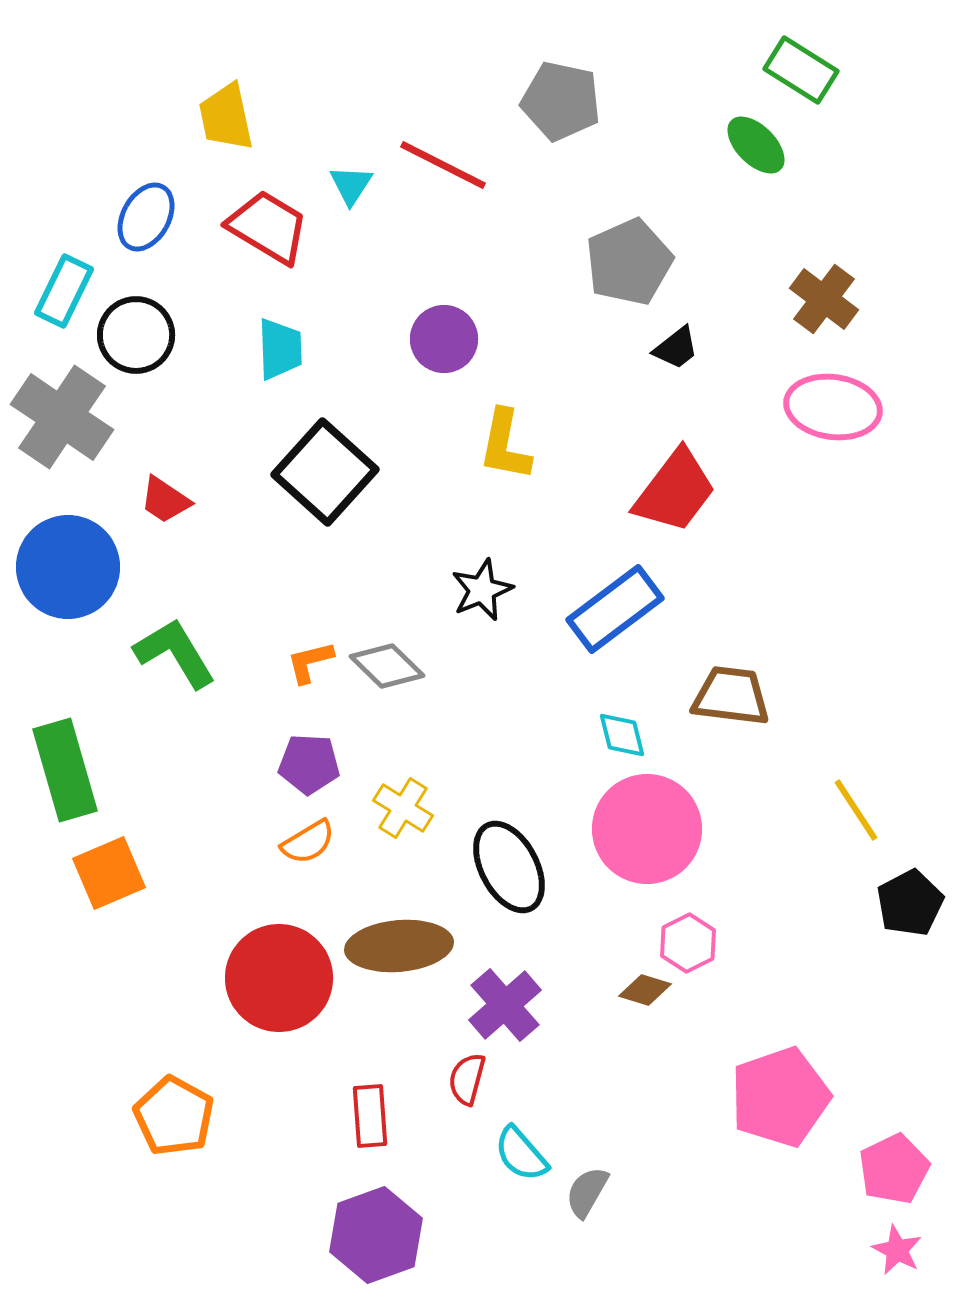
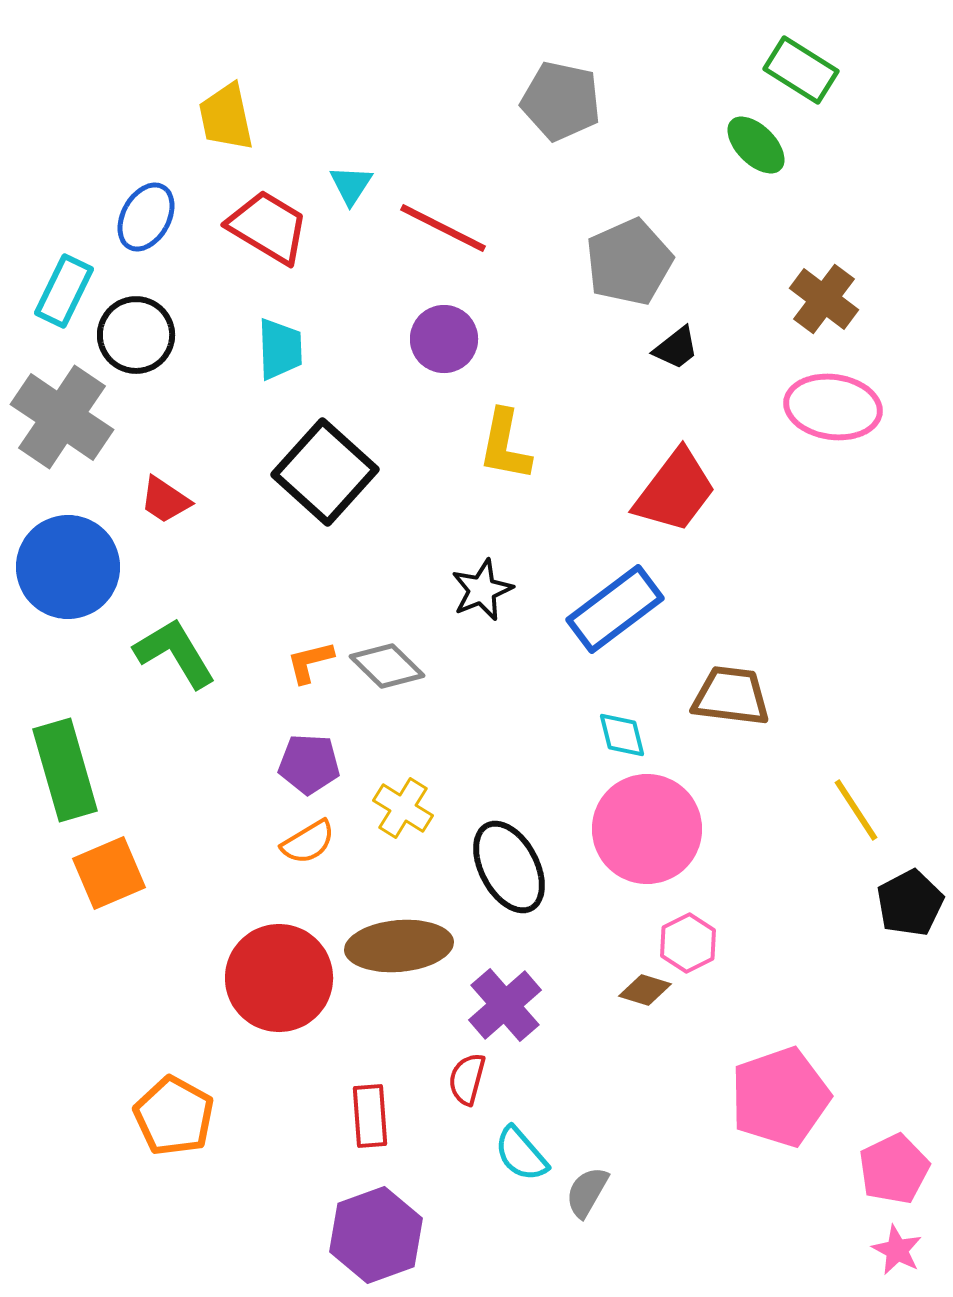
red line at (443, 165): moved 63 px down
